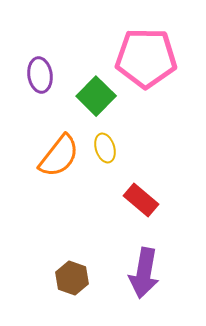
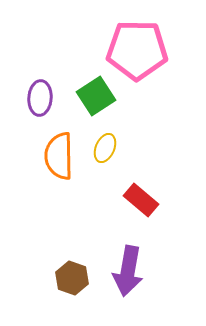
pink pentagon: moved 9 px left, 8 px up
purple ellipse: moved 23 px down; rotated 12 degrees clockwise
green square: rotated 12 degrees clockwise
yellow ellipse: rotated 40 degrees clockwise
orange semicircle: rotated 141 degrees clockwise
purple arrow: moved 16 px left, 2 px up
